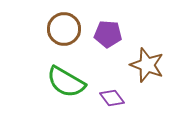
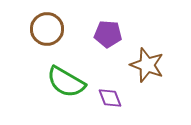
brown circle: moved 17 px left
purple diamond: moved 2 px left; rotated 15 degrees clockwise
